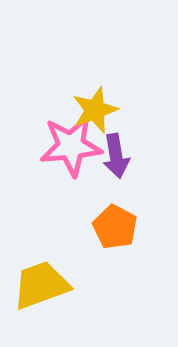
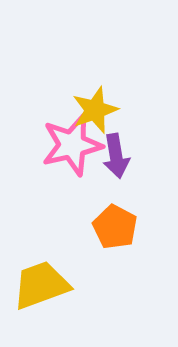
pink star: moved 1 px right, 1 px up; rotated 8 degrees counterclockwise
